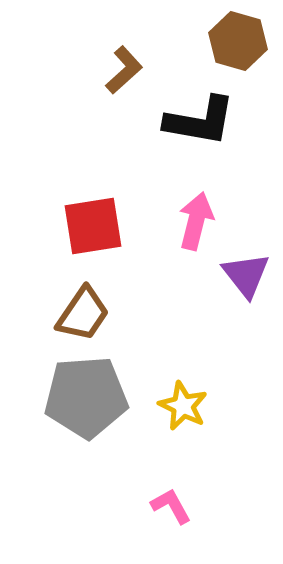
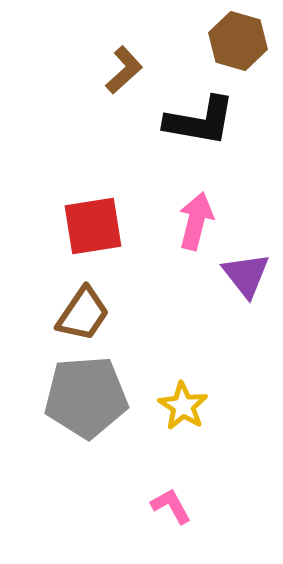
yellow star: rotated 6 degrees clockwise
